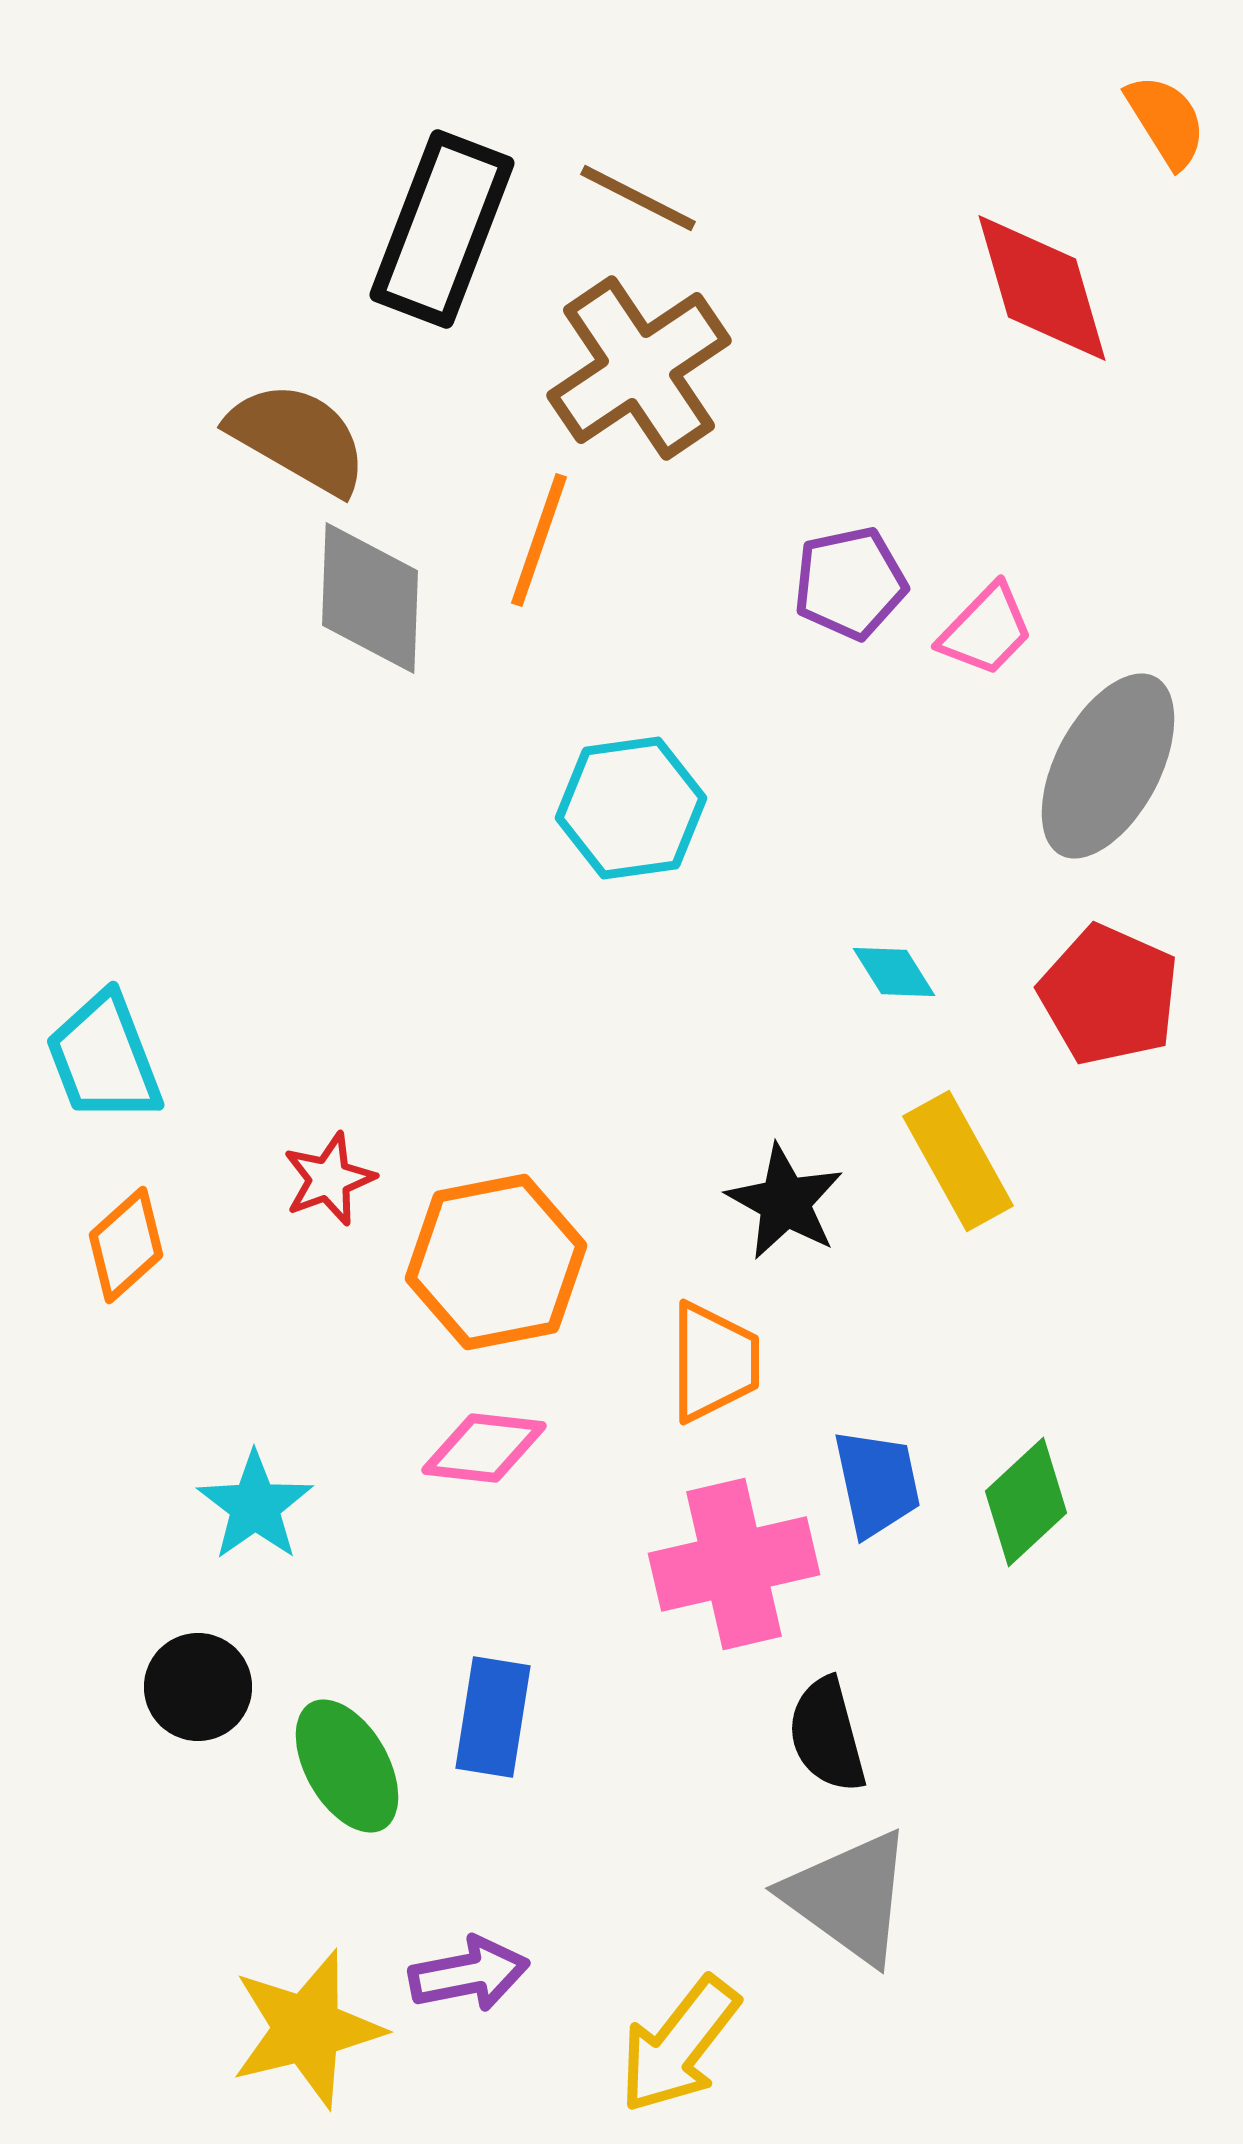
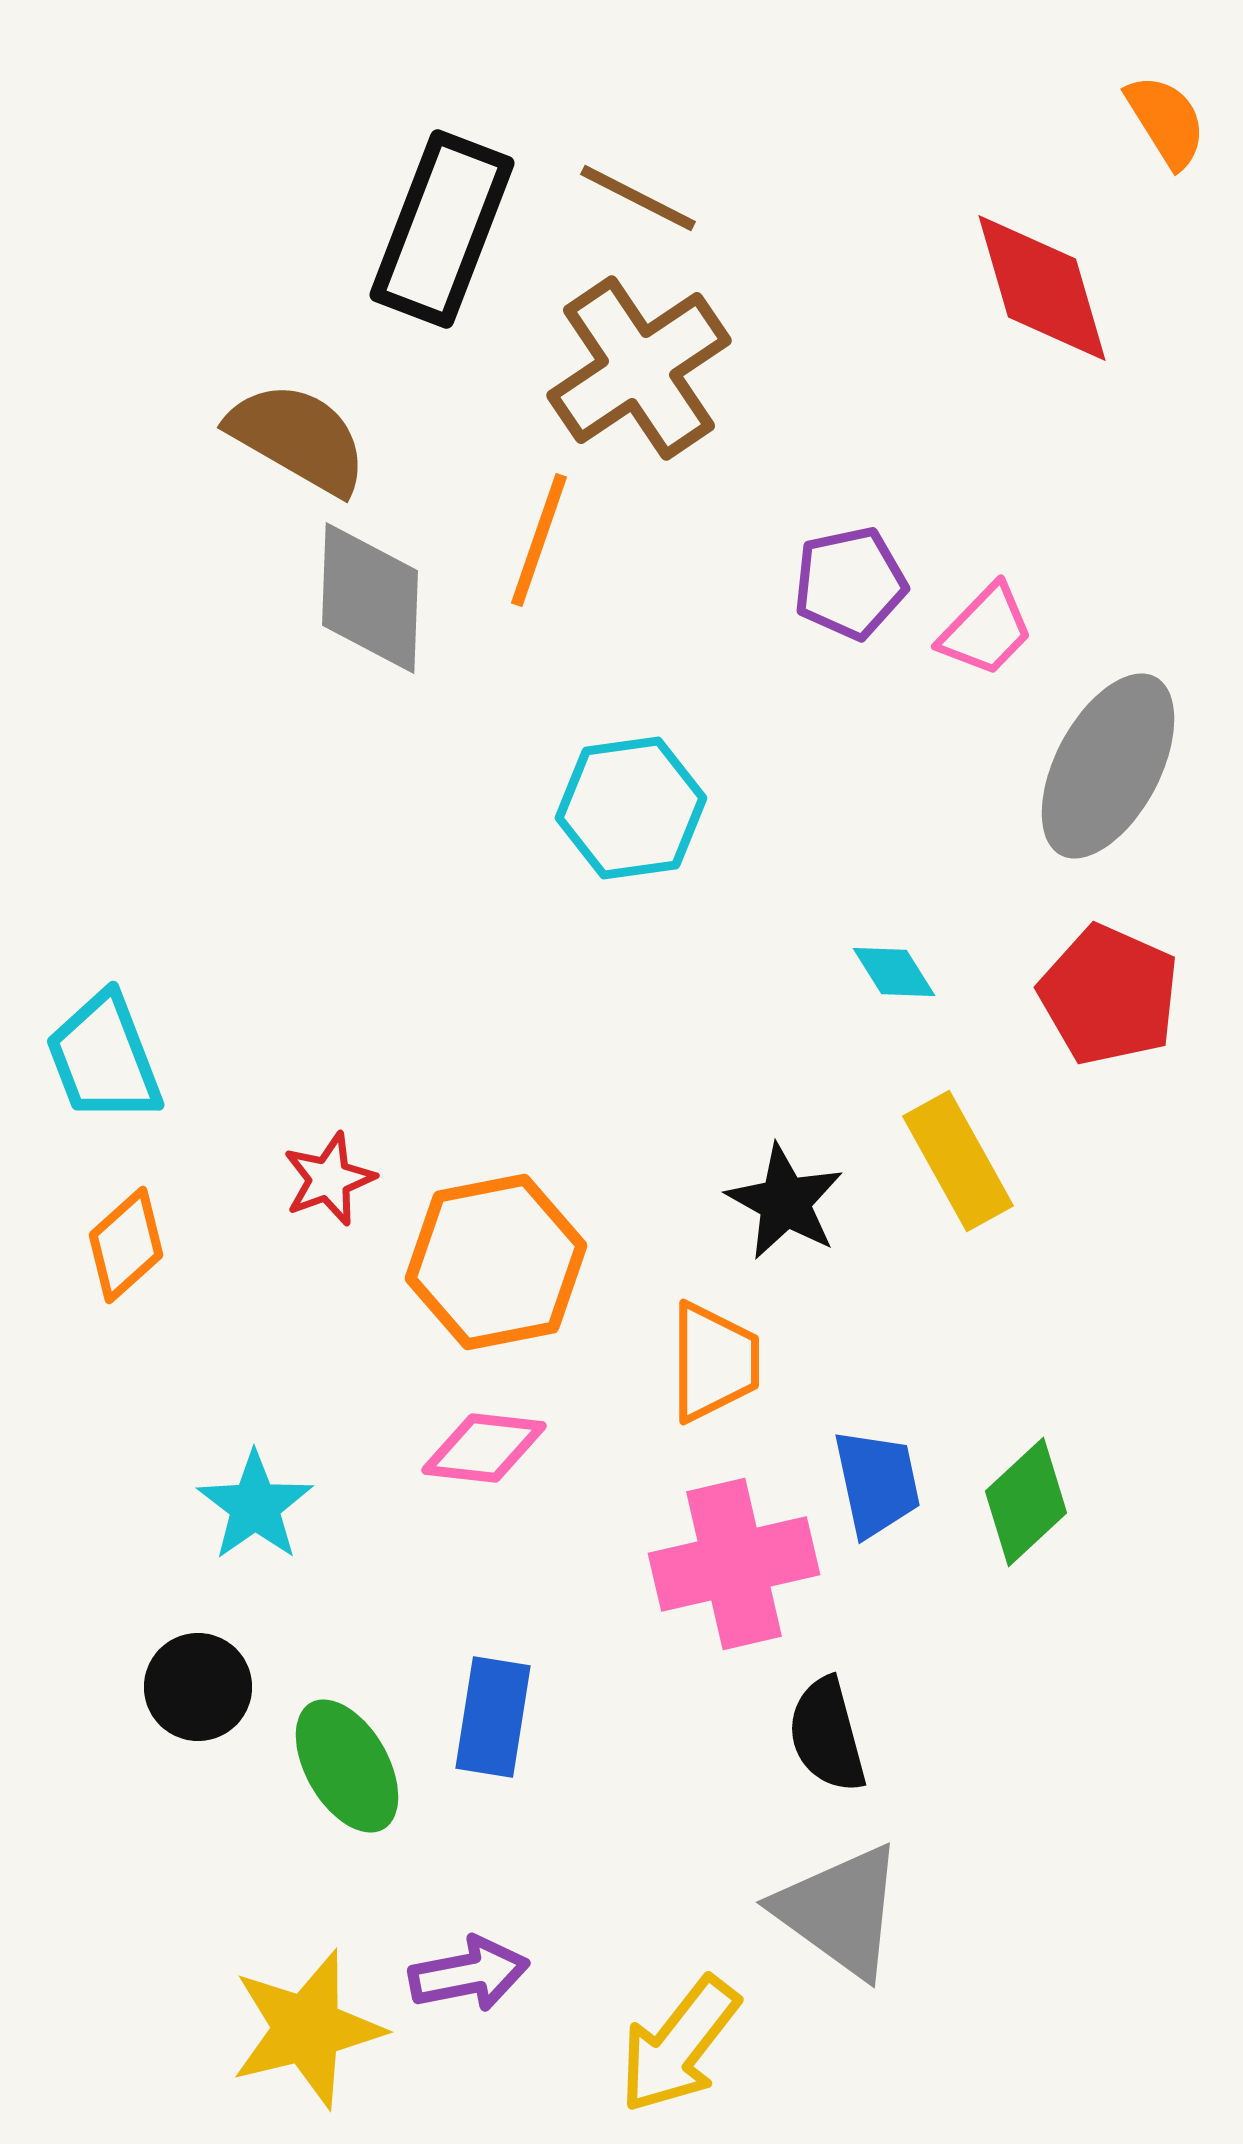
gray triangle: moved 9 px left, 14 px down
